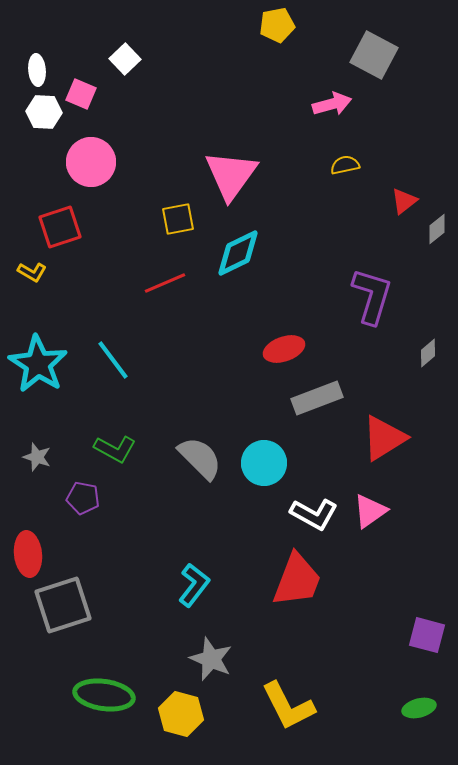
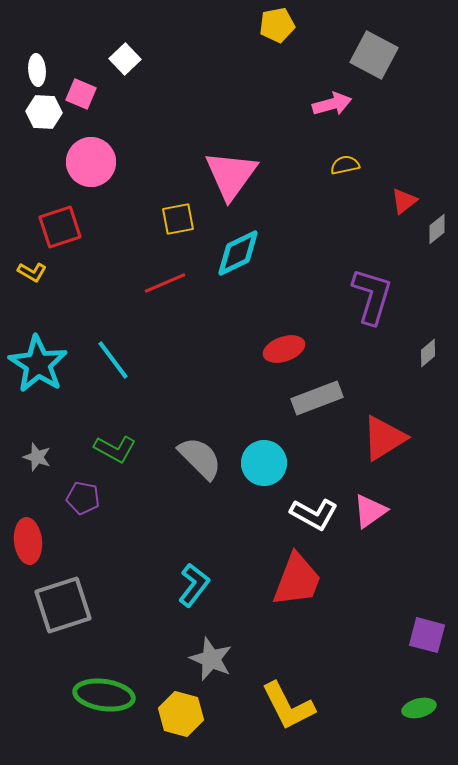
red ellipse at (28, 554): moved 13 px up
